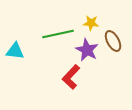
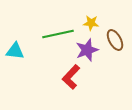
brown ellipse: moved 2 px right, 1 px up
purple star: rotated 25 degrees clockwise
